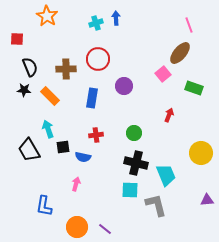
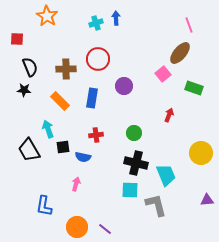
orange rectangle: moved 10 px right, 5 px down
